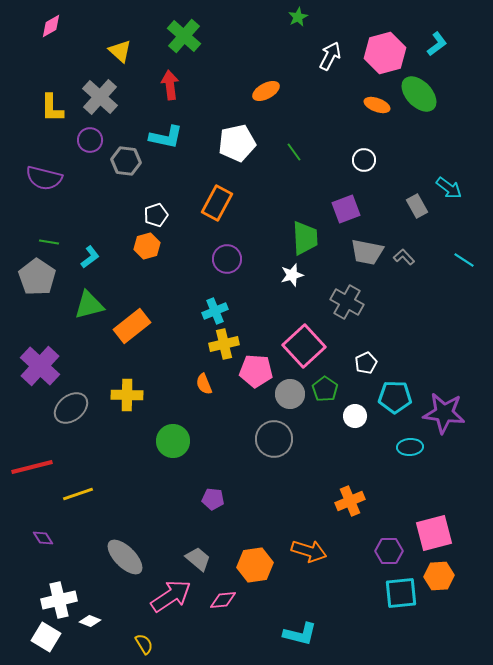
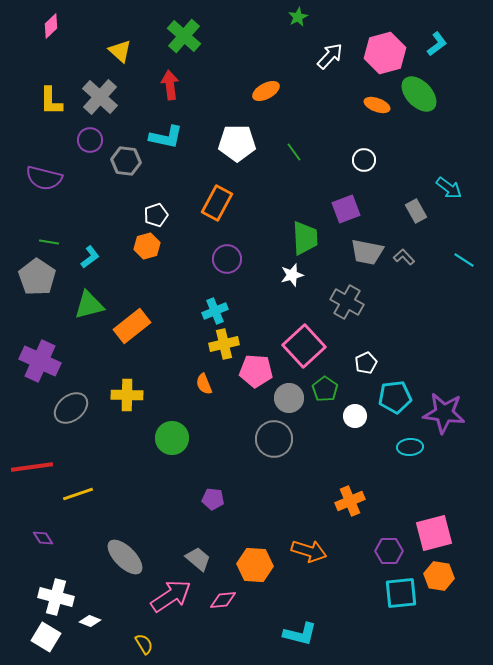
pink diamond at (51, 26): rotated 15 degrees counterclockwise
white arrow at (330, 56): rotated 16 degrees clockwise
yellow L-shape at (52, 108): moved 1 px left, 7 px up
white pentagon at (237, 143): rotated 12 degrees clockwise
gray rectangle at (417, 206): moved 1 px left, 5 px down
purple cross at (40, 366): moved 5 px up; rotated 18 degrees counterclockwise
gray circle at (290, 394): moved 1 px left, 4 px down
cyan pentagon at (395, 397): rotated 8 degrees counterclockwise
green circle at (173, 441): moved 1 px left, 3 px up
red line at (32, 467): rotated 6 degrees clockwise
orange hexagon at (255, 565): rotated 12 degrees clockwise
orange hexagon at (439, 576): rotated 12 degrees clockwise
white cross at (59, 600): moved 3 px left, 3 px up; rotated 28 degrees clockwise
